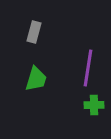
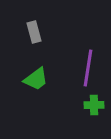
gray rectangle: rotated 30 degrees counterclockwise
green trapezoid: rotated 36 degrees clockwise
